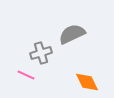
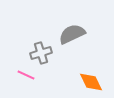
orange diamond: moved 4 px right
